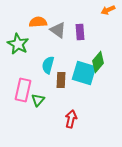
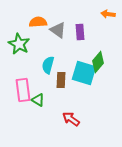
orange arrow: moved 4 px down; rotated 32 degrees clockwise
green star: moved 1 px right
pink rectangle: rotated 20 degrees counterclockwise
green triangle: rotated 40 degrees counterclockwise
red arrow: rotated 66 degrees counterclockwise
